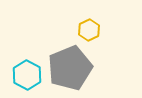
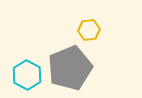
yellow hexagon: rotated 20 degrees clockwise
